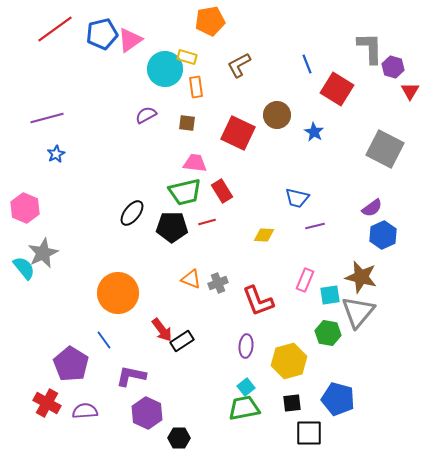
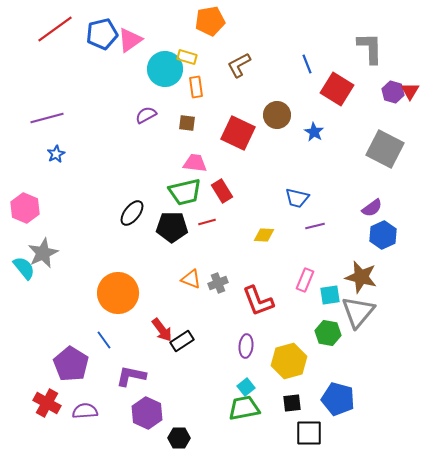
purple hexagon at (393, 67): moved 25 px down
